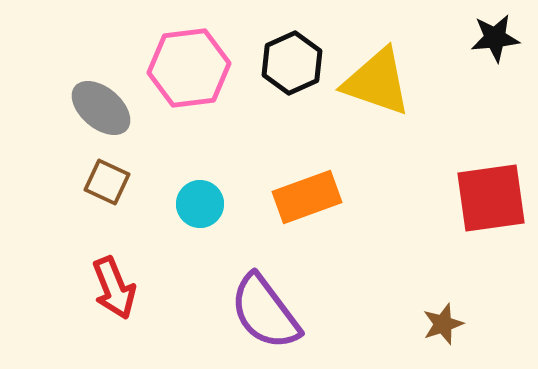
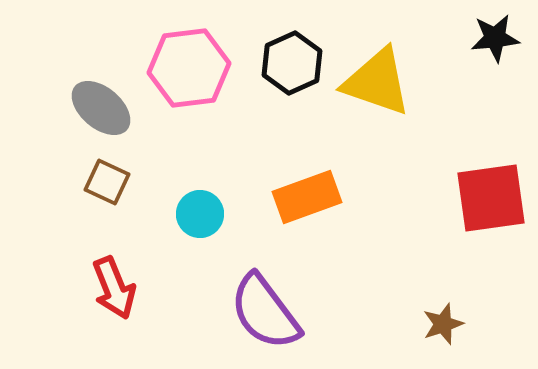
cyan circle: moved 10 px down
